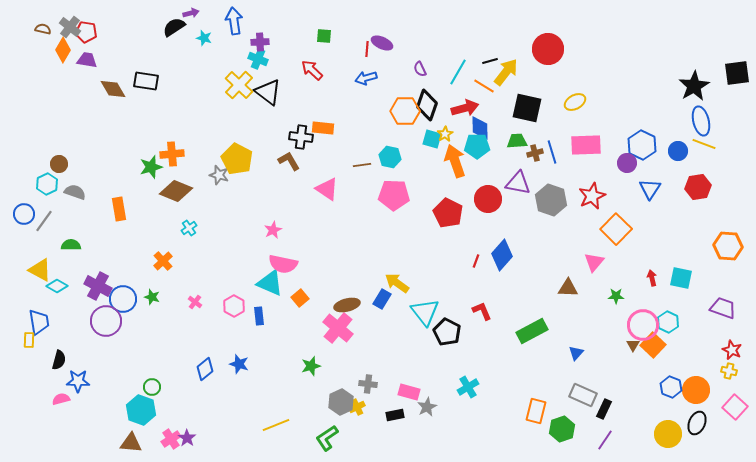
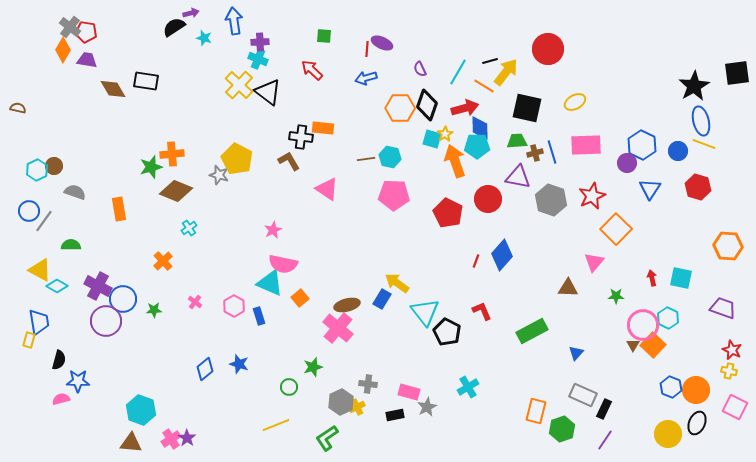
brown semicircle at (43, 29): moved 25 px left, 79 px down
orange hexagon at (405, 111): moved 5 px left, 3 px up
brown circle at (59, 164): moved 5 px left, 2 px down
brown line at (362, 165): moved 4 px right, 6 px up
purple triangle at (518, 183): moved 6 px up
cyan hexagon at (47, 184): moved 10 px left, 14 px up
red hexagon at (698, 187): rotated 25 degrees clockwise
blue circle at (24, 214): moved 5 px right, 3 px up
green star at (152, 297): moved 2 px right, 13 px down; rotated 21 degrees counterclockwise
blue rectangle at (259, 316): rotated 12 degrees counterclockwise
cyan hexagon at (668, 322): moved 4 px up
yellow rectangle at (29, 340): rotated 14 degrees clockwise
green star at (311, 366): moved 2 px right, 1 px down
green circle at (152, 387): moved 137 px right
pink square at (735, 407): rotated 15 degrees counterclockwise
